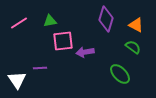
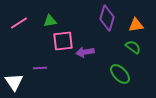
purple diamond: moved 1 px right, 1 px up
orange triangle: rotated 35 degrees counterclockwise
white triangle: moved 3 px left, 2 px down
